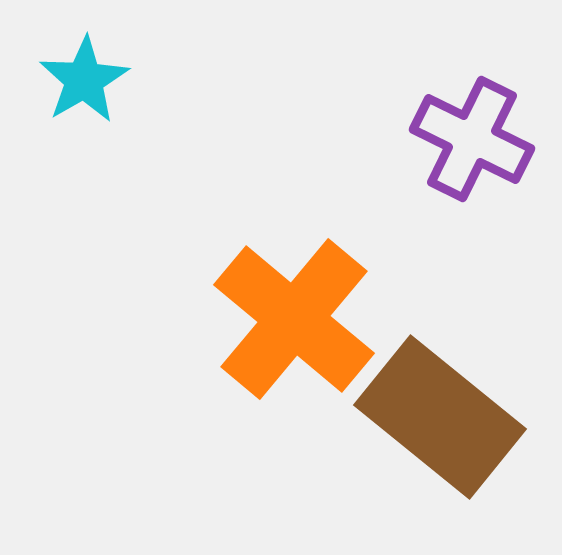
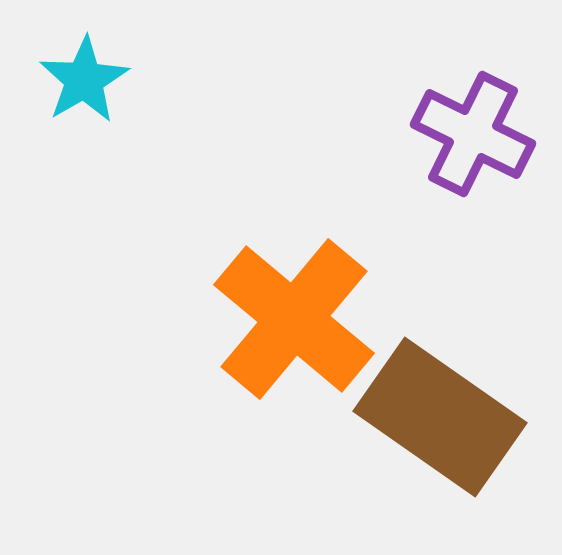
purple cross: moved 1 px right, 5 px up
brown rectangle: rotated 4 degrees counterclockwise
